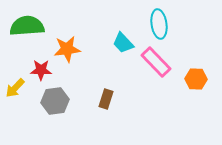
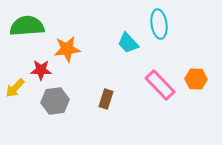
cyan trapezoid: moved 5 px right
pink rectangle: moved 4 px right, 23 px down
